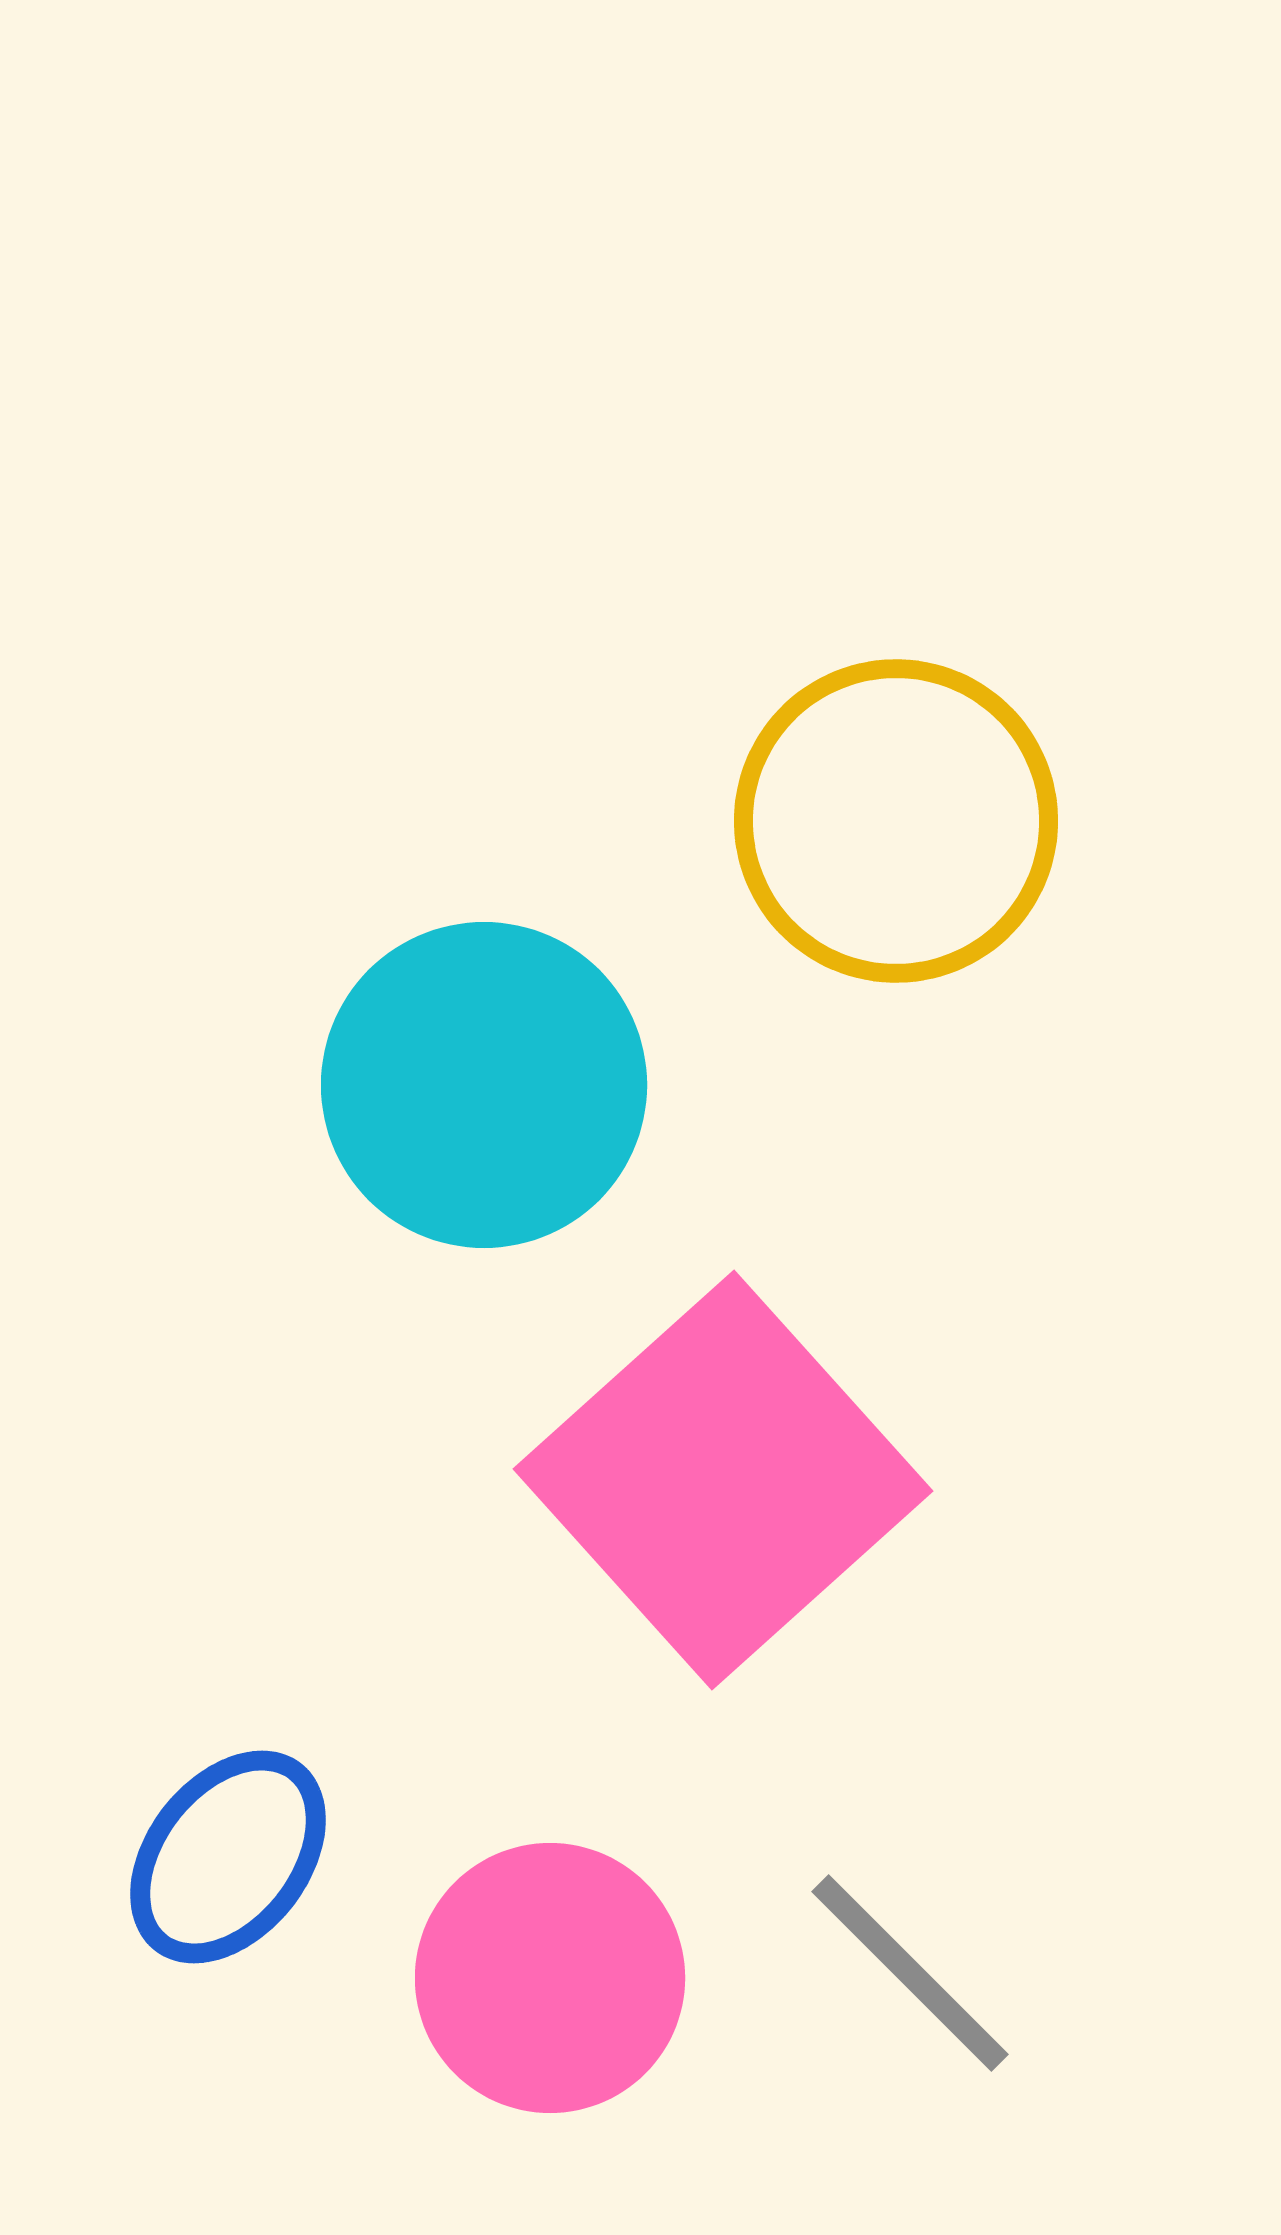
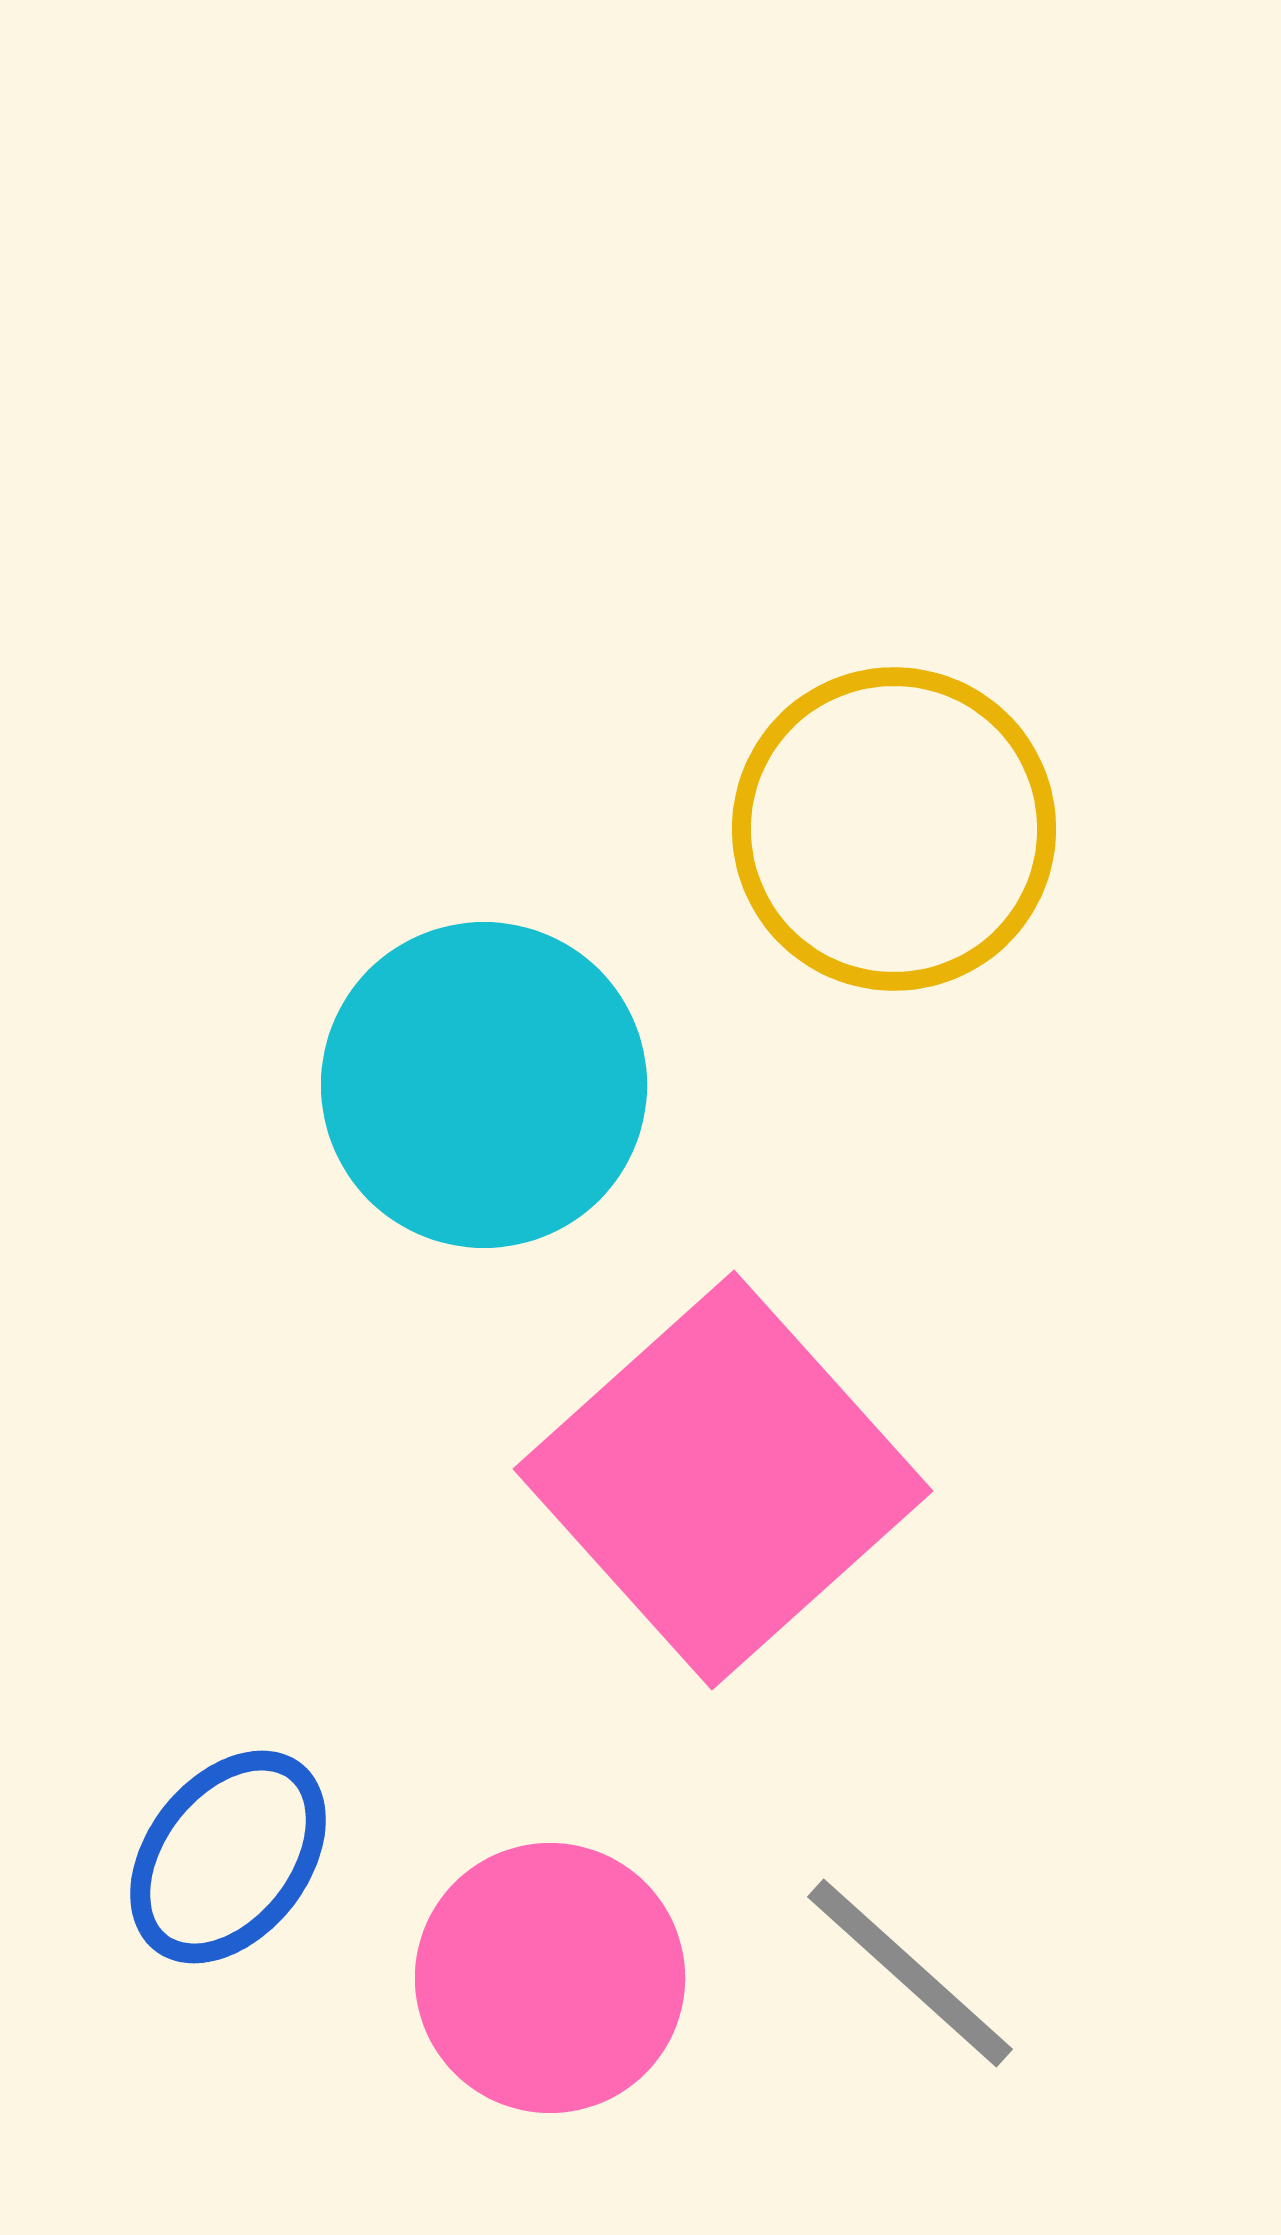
yellow circle: moved 2 px left, 8 px down
gray line: rotated 3 degrees counterclockwise
